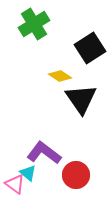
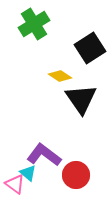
purple L-shape: moved 2 px down
